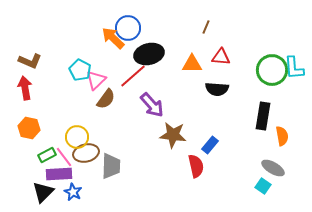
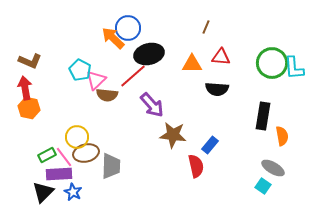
green circle: moved 7 px up
brown semicircle: moved 1 px right, 4 px up; rotated 60 degrees clockwise
orange hexagon: moved 20 px up
